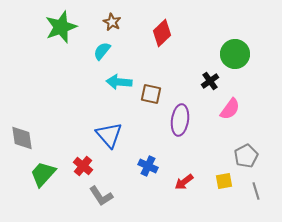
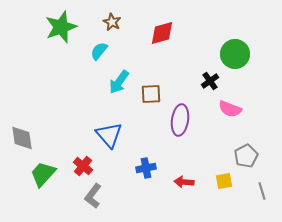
red diamond: rotated 28 degrees clockwise
cyan semicircle: moved 3 px left
cyan arrow: rotated 60 degrees counterclockwise
brown square: rotated 15 degrees counterclockwise
pink semicircle: rotated 75 degrees clockwise
blue cross: moved 2 px left, 2 px down; rotated 36 degrees counterclockwise
red arrow: rotated 42 degrees clockwise
gray line: moved 6 px right
gray L-shape: moved 8 px left; rotated 70 degrees clockwise
